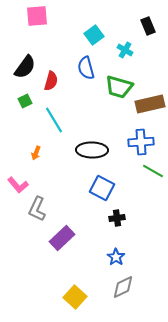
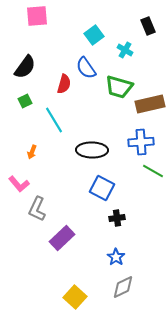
blue semicircle: rotated 20 degrees counterclockwise
red semicircle: moved 13 px right, 3 px down
orange arrow: moved 4 px left, 1 px up
pink L-shape: moved 1 px right, 1 px up
